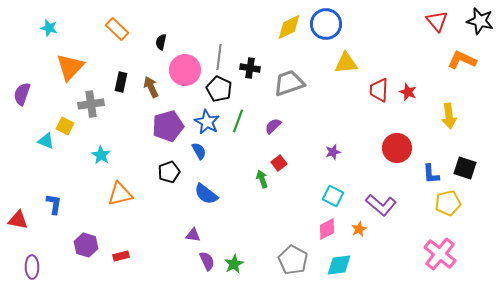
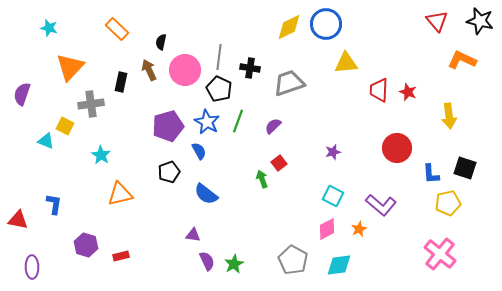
brown arrow at (151, 87): moved 2 px left, 17 px up
